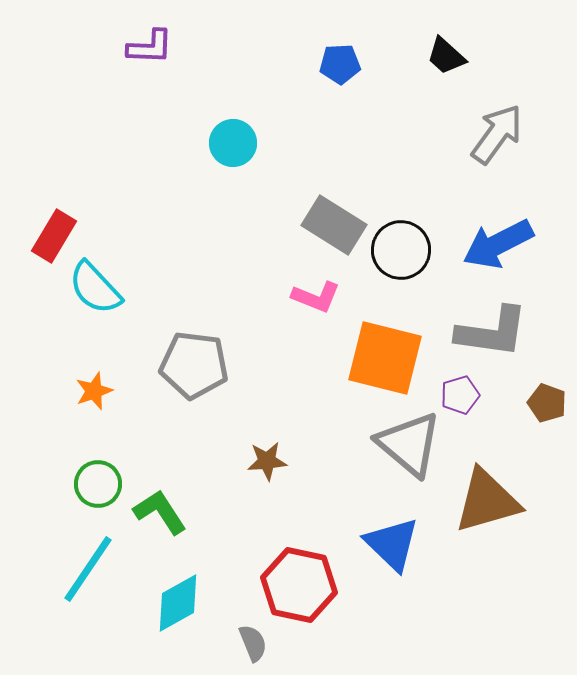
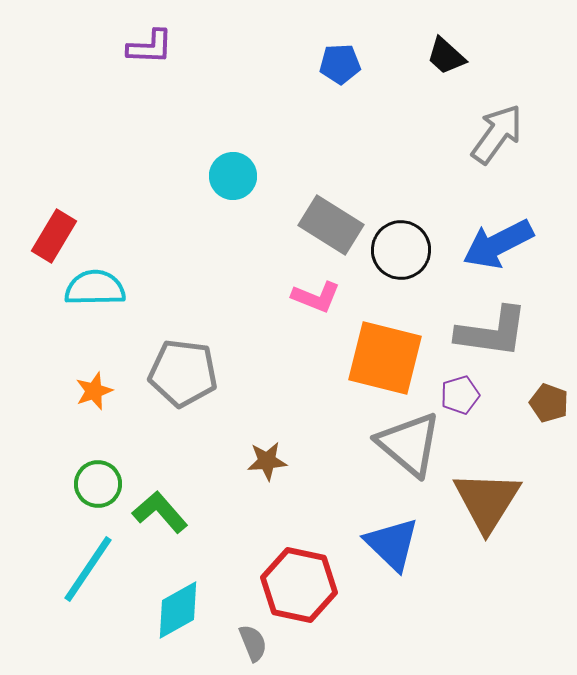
cyan circle: moved 33 px down
gray rectangle: moved 3 px left
cyan semicircle: rotated 132 degrees clockwise
gray pentagon: moved 11 px left, 8 px down
brown pentagon: moved 2 px right
brown triangle: rotated 42 degrees counterclockwise
green L-shape: rotated 8 degrees counterclockwise
cyan diamond: moved 7 px down
